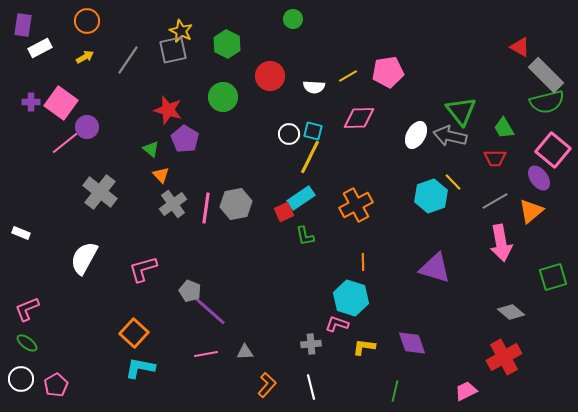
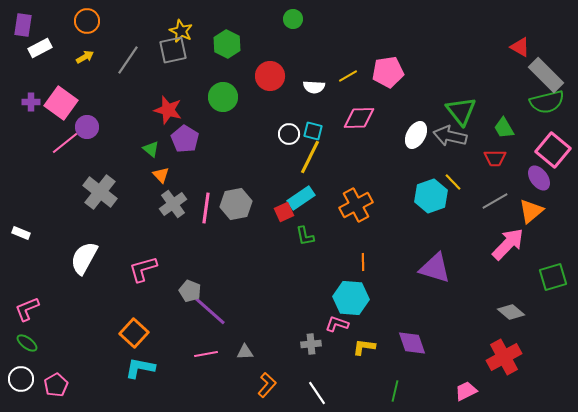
pink arrow at (501, 243): moved 7 px right, 1 px down; rotated 126 degrees counterclockwise
cyan hexagon at (351, 298): rotated 12 degrees counterclockwise
white line at (311, 387): moved 6 px right, 6 px down; rotated 20 degrees counterclockwise
